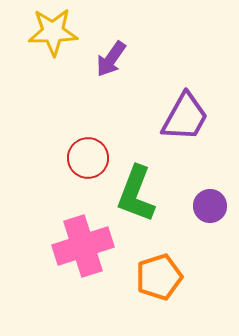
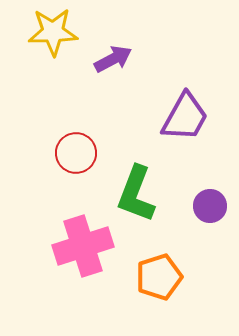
purple arrow: moved 2 px right; rotated 153 degrees counterclockwise
red circle: moved 12 px left, 5 px up
